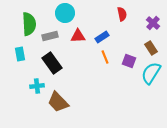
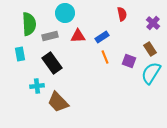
brown rectangle: moved 1 px left, 1 px down
